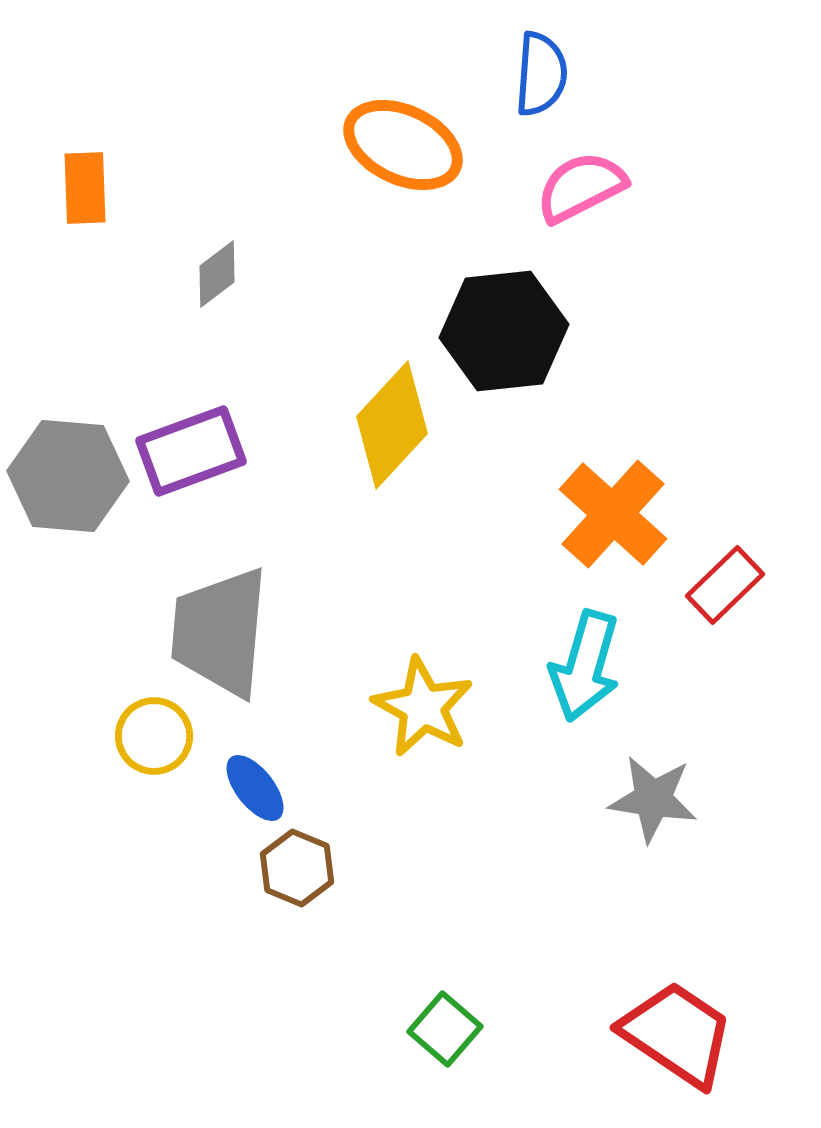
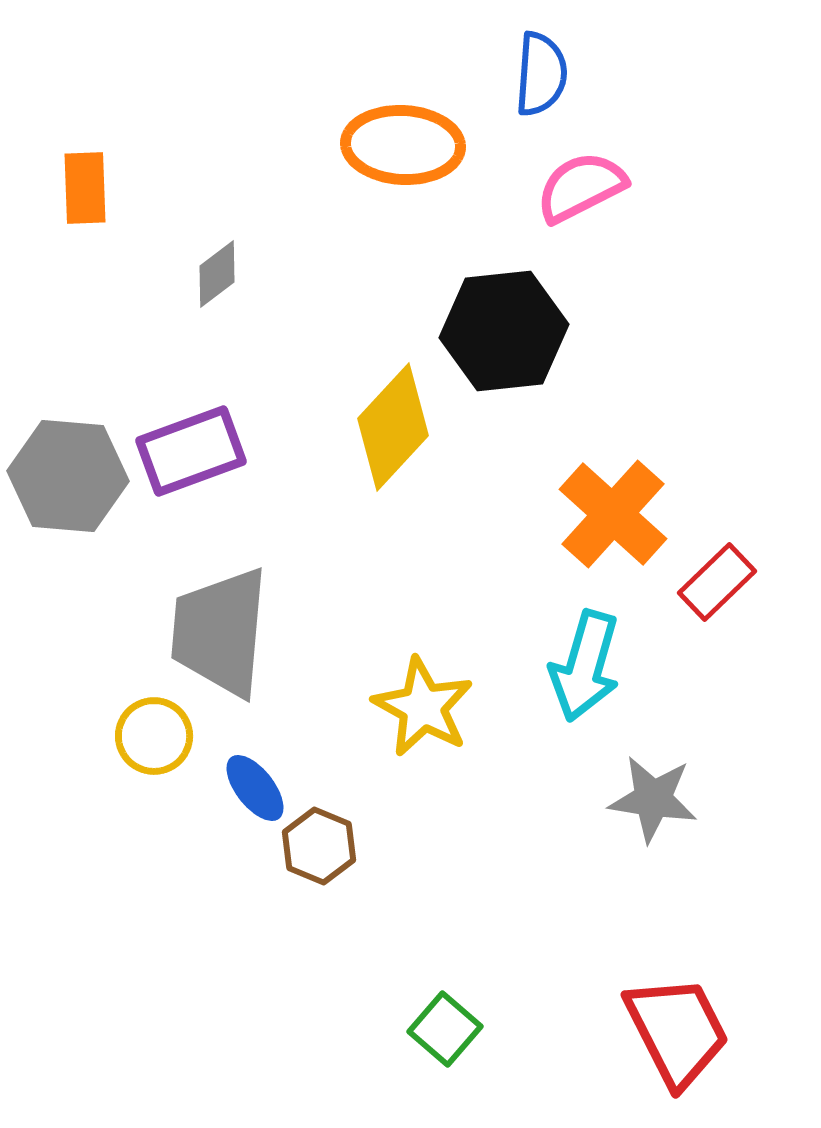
orange ellipse: rotated 22 degrees counterclockwise
yellow diamond: moved 1 px right, 2 px down
red rectangle: moved 8 px left, 3 px up
brown hexagon: moved 22 px right, 22 px up
red trapezoid: moved 3 px up; rotated 29 degrees clockwise
